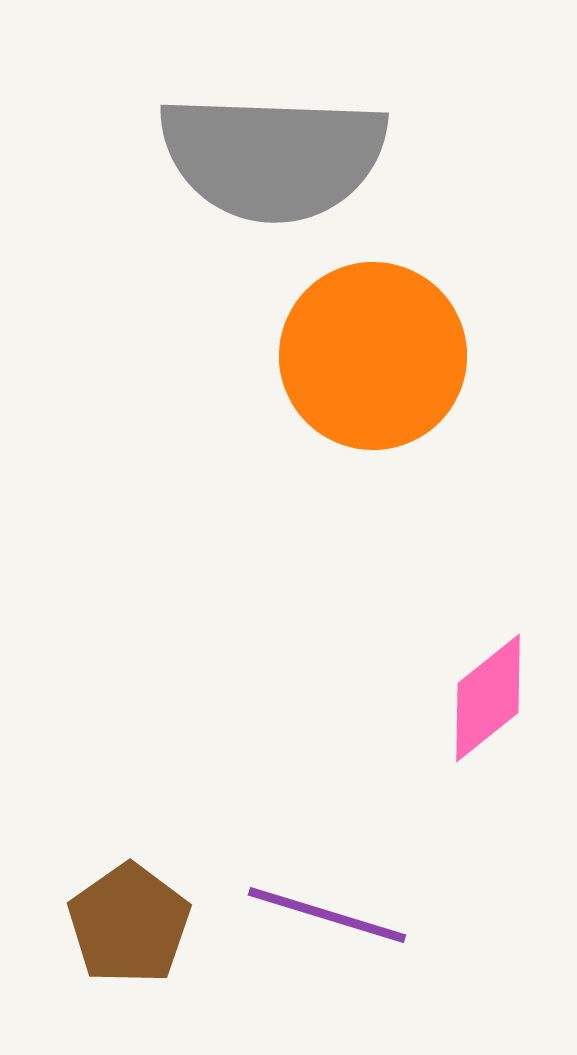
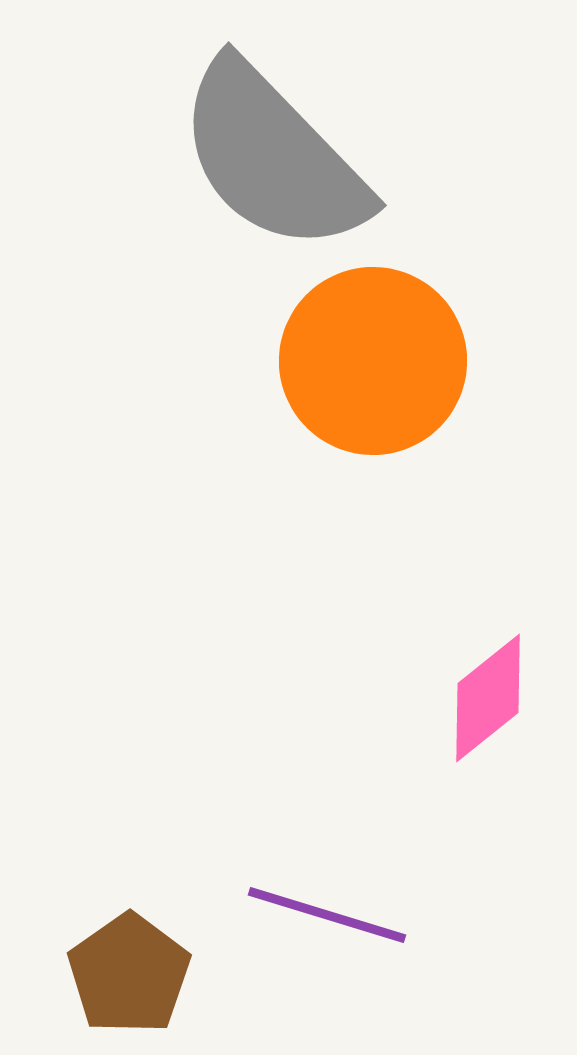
gray semicircle: rotated 44 degrees clockwise
orange circle: moved 5 px down
brown pentagon: moved 50 px down
